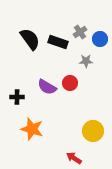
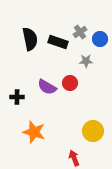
black semicircle: rotated 25 degrees clockwise
orange star: moved 2 px right, 3 px down
red arrow: rotated 35 degrees clockwise
